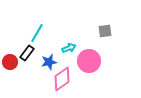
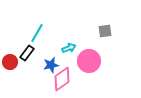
blue star: moved 2 px right, 3 px down
